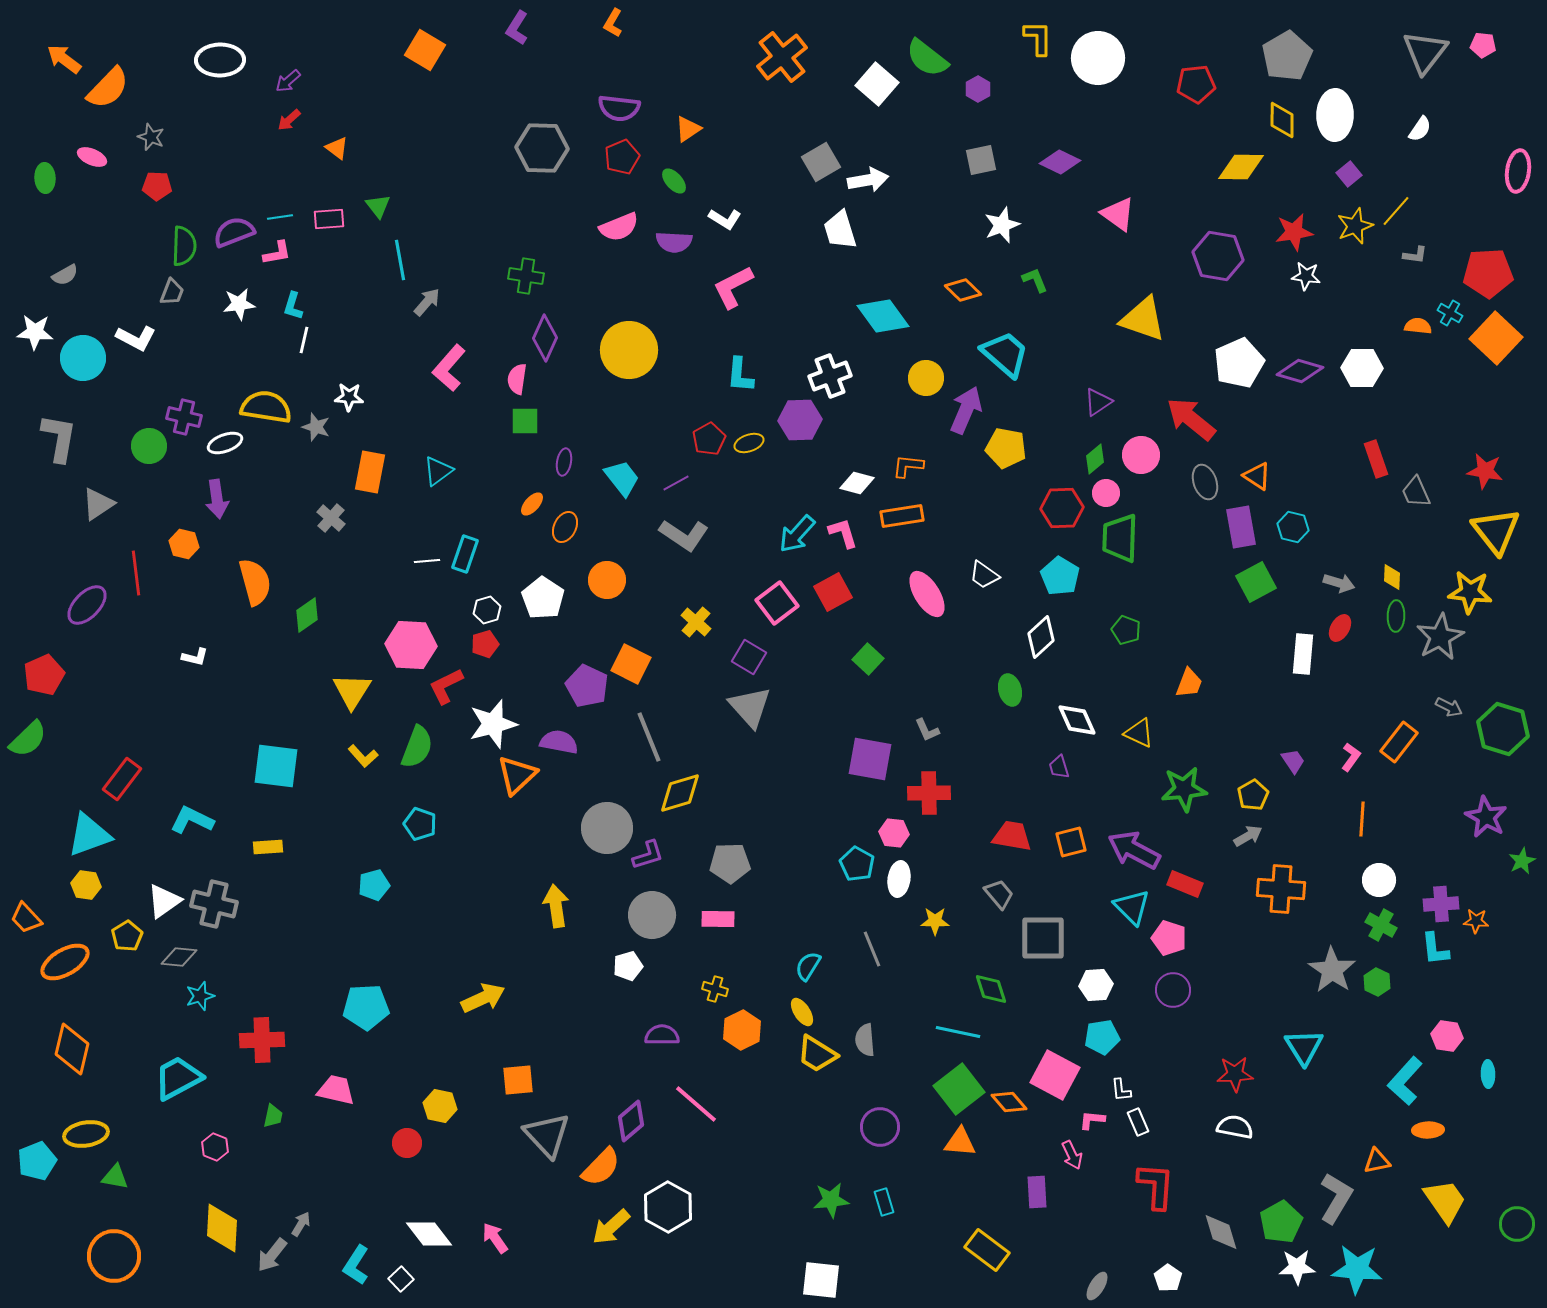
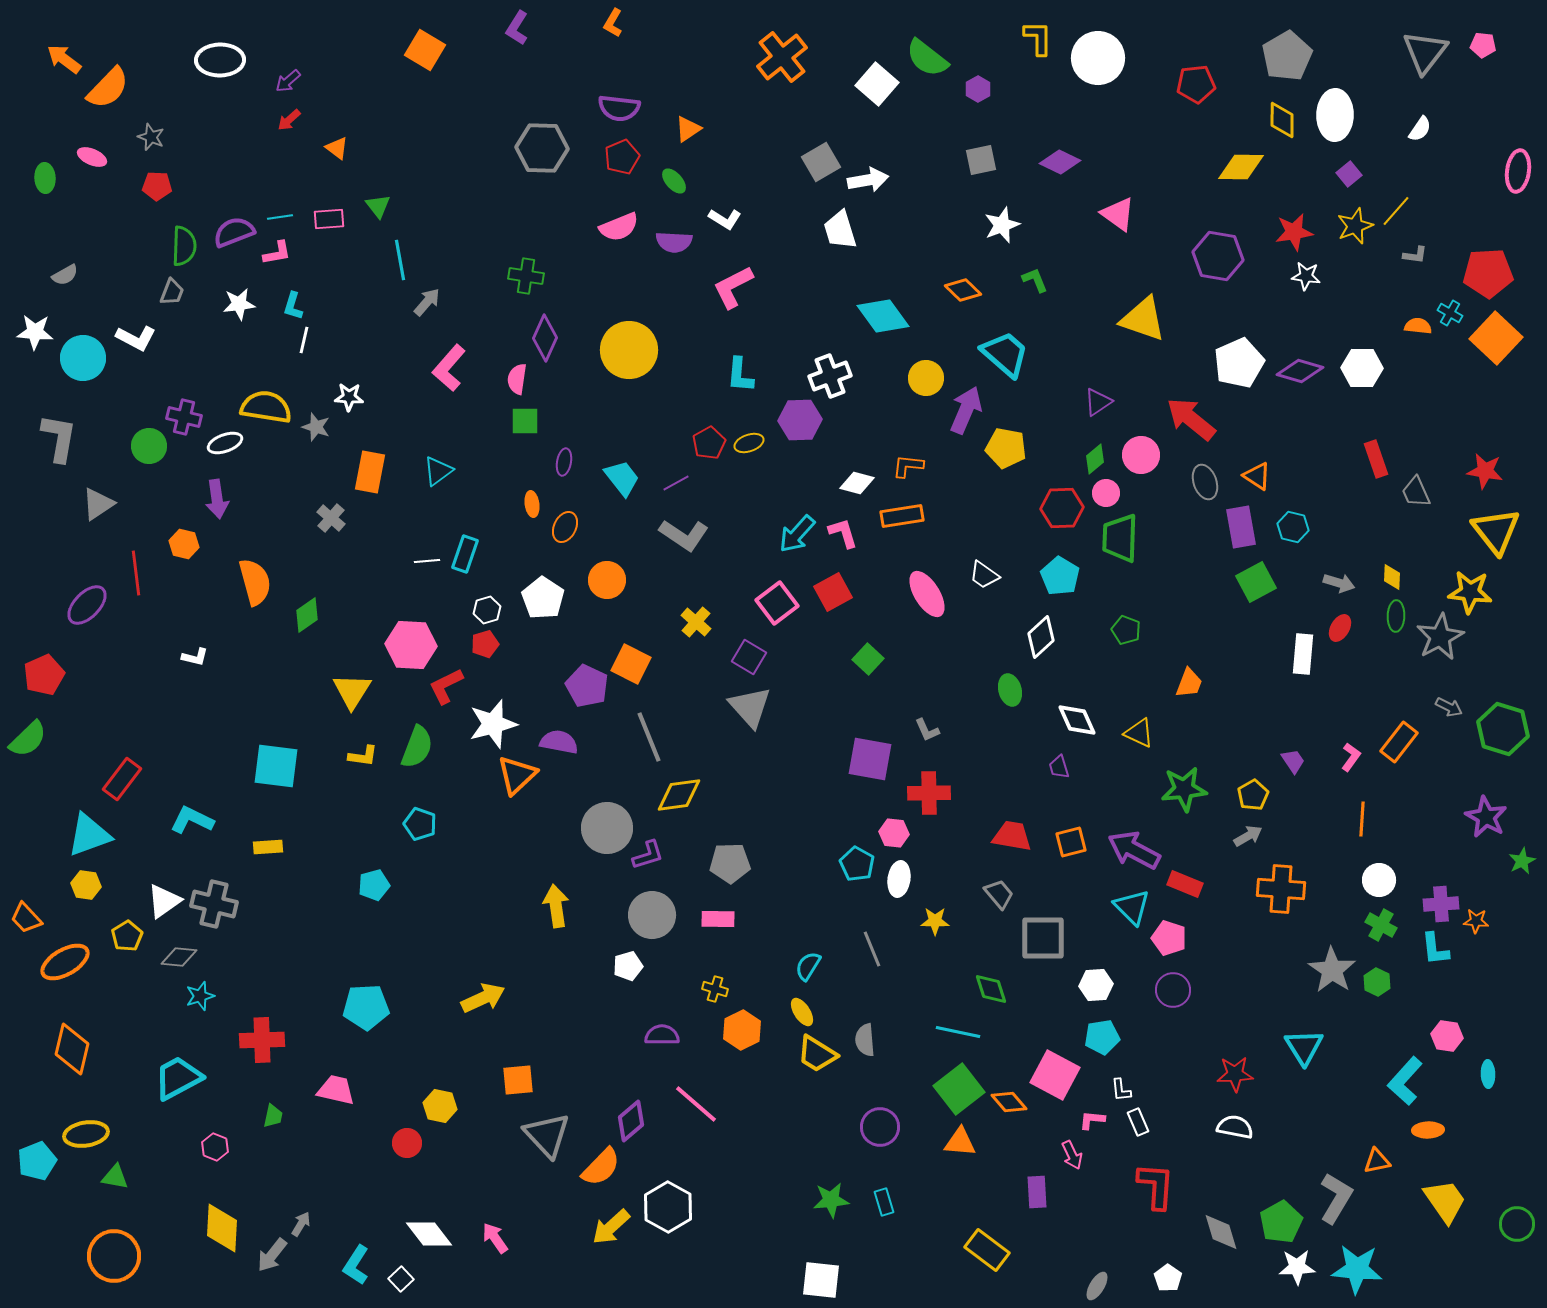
red pentagon at (709, 439): moved 4 px down
orange ellipse at (532, 504): rotated 50 degrees counterclockwise
yellow L-shape at (363, 756): rotated 40 degrees counterclockwise
yellow diamond at (680, 793): moved 1 px left, 2 px down; rotated 9 degrees clockwise
